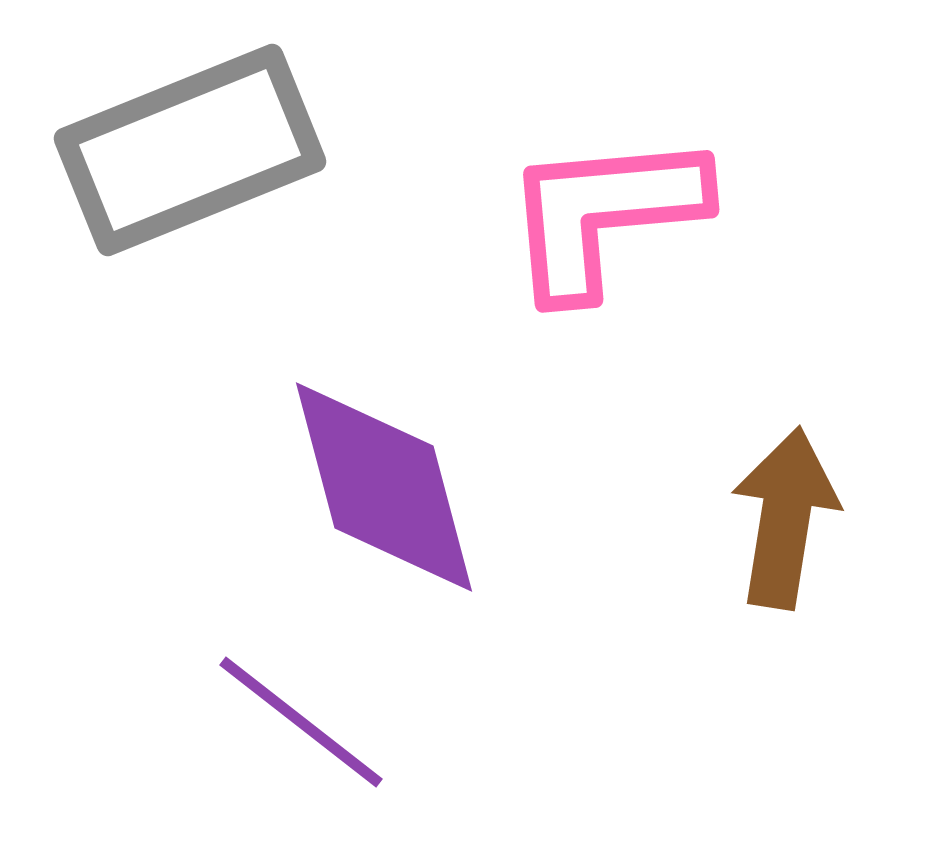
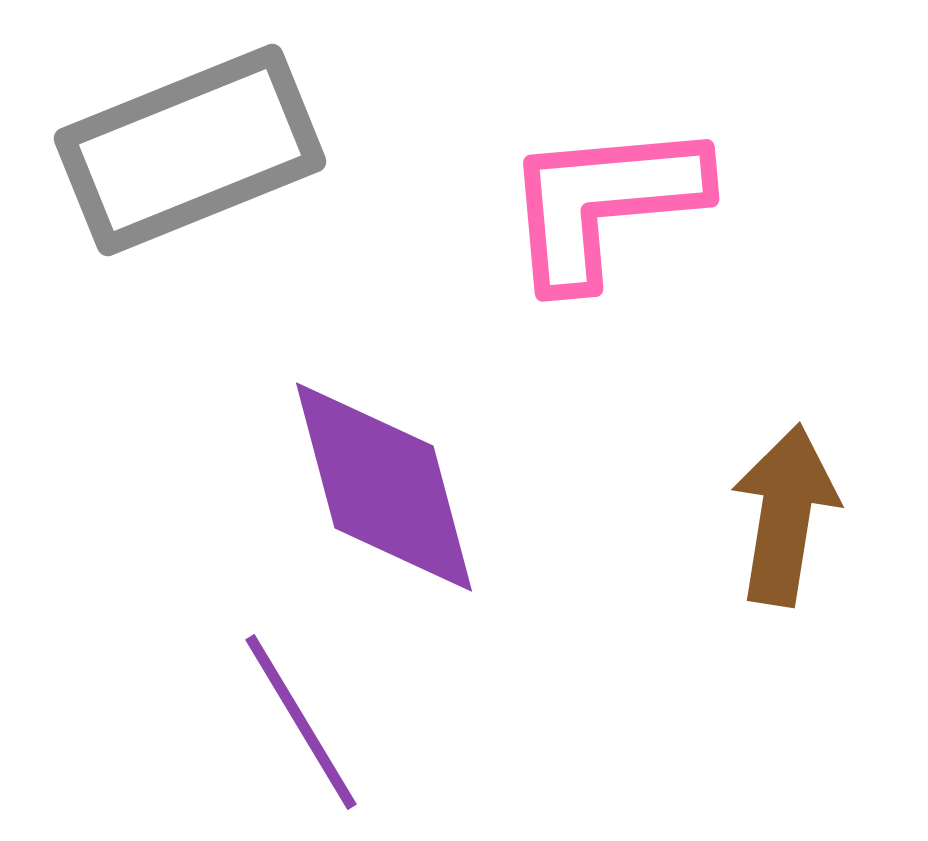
pink L-shape: moved 11 px up
brown arrow: moved 3 px up
purple line: rotated 21 degrees clockwise
